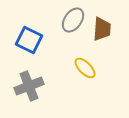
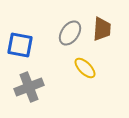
gray ellipse: moved 3 px left, 13 px down
blue square: moved 9 px left, 5 px down; rotated 16 degrees counterclockwise
gray cross: moved 1 px down
